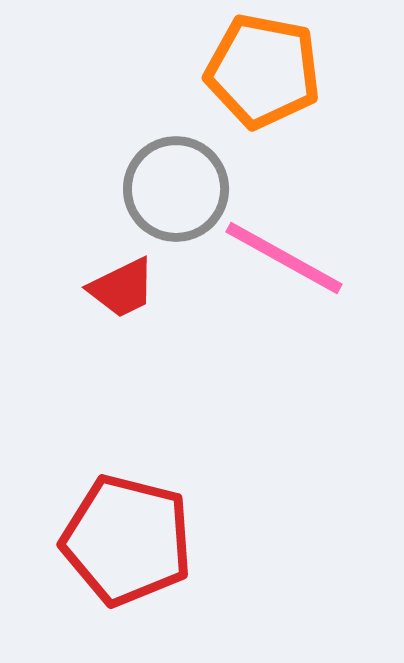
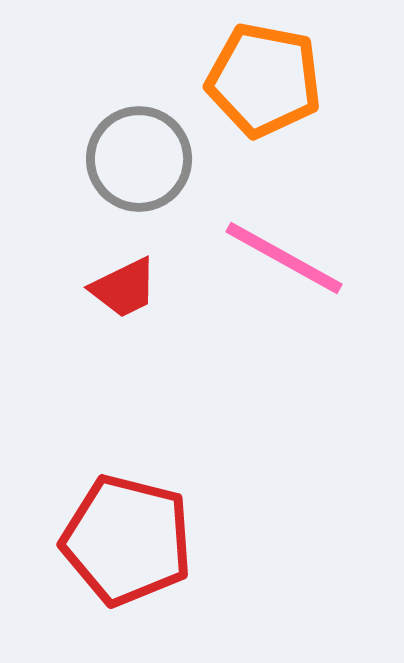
orange pentagon: moved 1 px right, 9 px down
gray circle: moved 37 px left, 30 px up
red trapezoid: moved 2 px right
